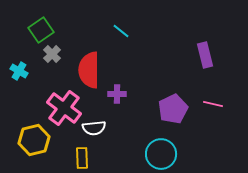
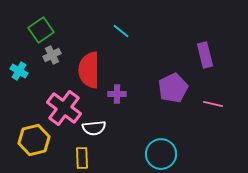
gray cross: moved 1 px down; rotated 18 degrees clockwise
purple pentagon: moved 21 px up
